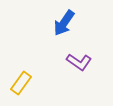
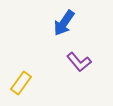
purple L-shape: rotated 15 degrees clockwise
